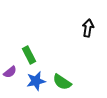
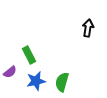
green semicircle: rotated 72 degrees clockwise
